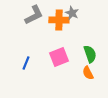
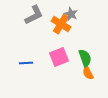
gray star: moved 1 px left, 1 px down
orange cross: moved 2 px right, 4 px down; rotated 30 degrees clockwise
green semicircle: moved 5 px left, 4 px down
blue line: rotated 64 degrees clockwise
